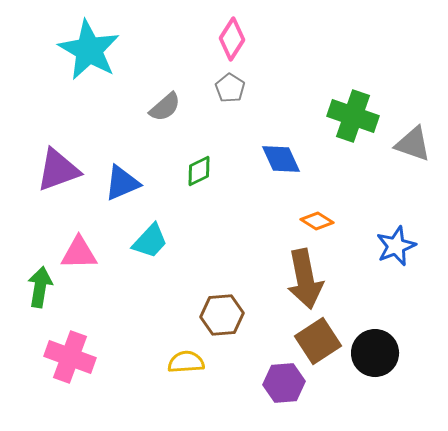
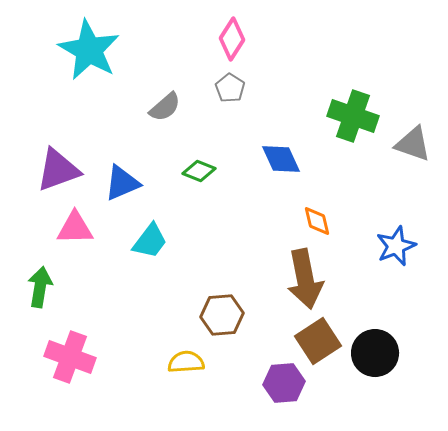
green diamond: rotated 48 degrees clockwise
orange diamond: rotated 44 degrees clockwise
cyan trapezoid: rotated 6 degrees counterclockwise
pink triangle: moved 4 px left, 25 px up
